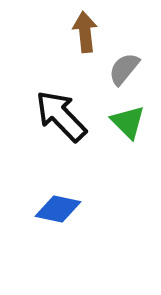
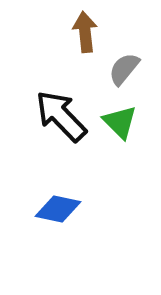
green triangle: moved 8 px left
